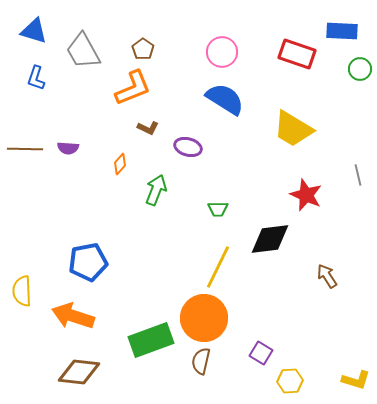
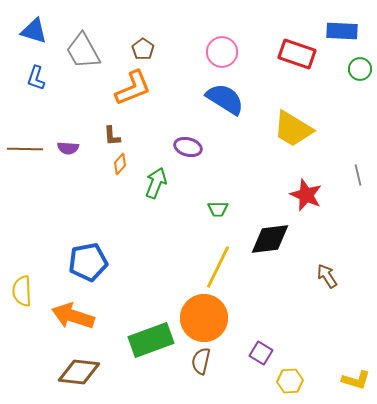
brown L-shape: moved 36 px left, 8 px down; rotated 60 degrees clockwise
green arrow: moved 7 px up
